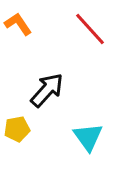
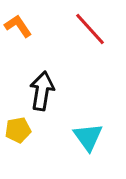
orange L-shape: moved 2 px down
black arrow: moved 5 px left, 1 px down; rotated 33 degrees counterclockwise
yellow pentagon: moved 1 px right, 1 px down
